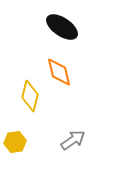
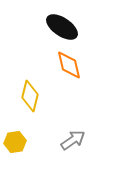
orange diamond: moved 10 px right, 7 px up
